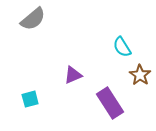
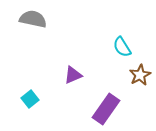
gray semicircle: rotated 128 degrees counterclockwise
brown star: rotated 10 degrees clockwise
cyan square: rotated 24 degrees counterclockwise
purple rectangle: moved 4 px left, 6 px down; rotated 68 degrees clockwise
